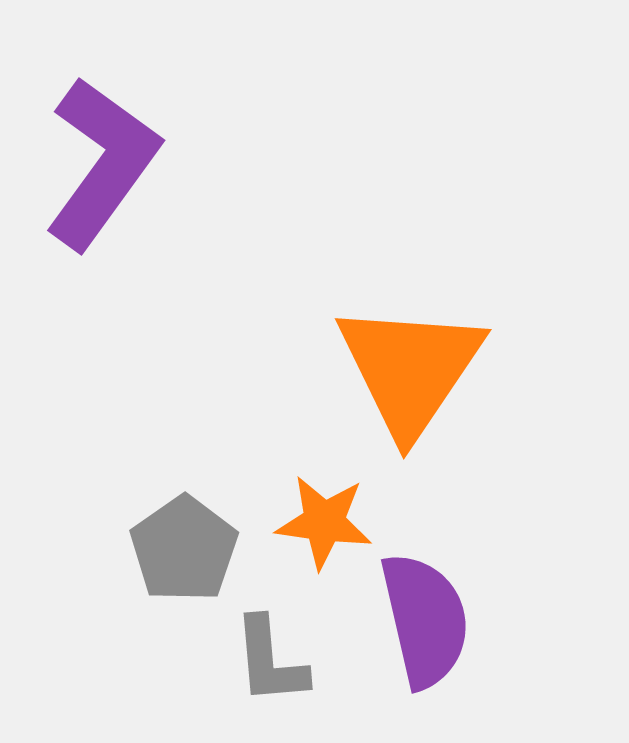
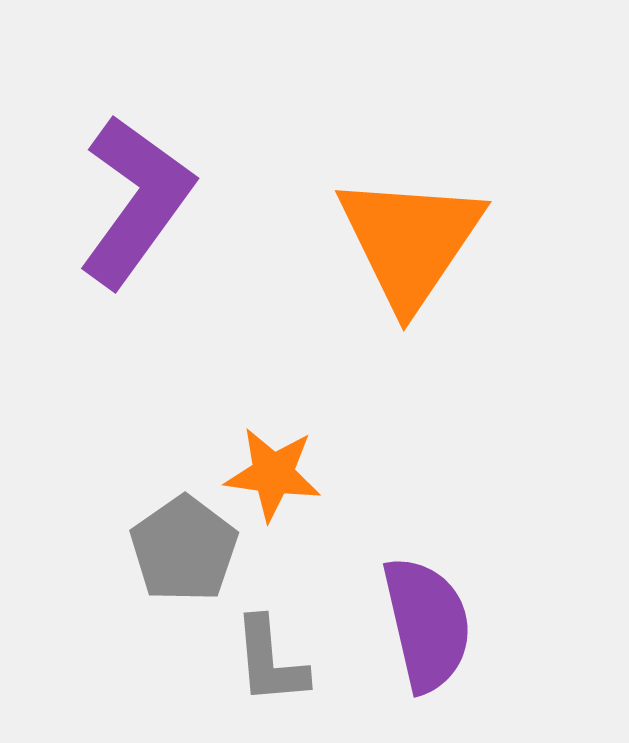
purple L-shape: moved 34 px right, 38 px down
orange triangle: moved 128 px up
orange star: moved 51 px left, 48 px up
purple semicircle: moved 2 px right, 4 px down
